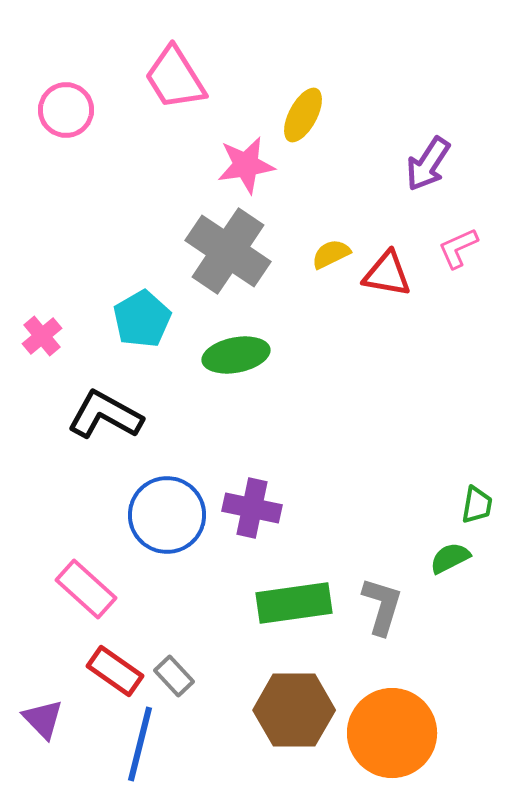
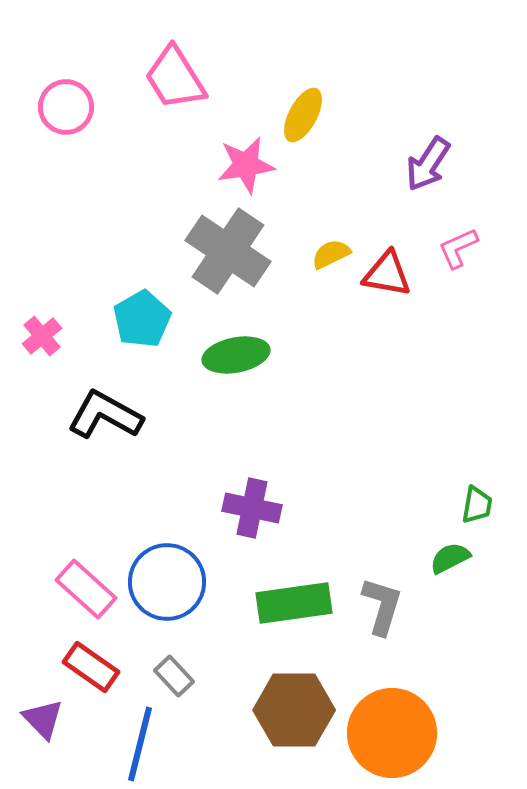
pink circle: moved 3 px up
blue circle: moved 67 px down
red rectangle: moved 24 px left, 4 px up
